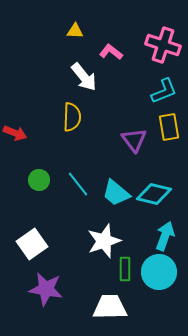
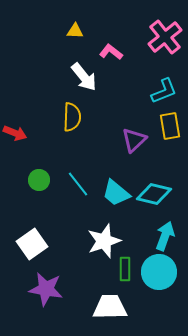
pink cross: moved 2 px right, 8 px up; rotated 32 degrees clockwise
yellow rectangle: moved 1 px right, 1 px up
purple triangle: rotated 24 degrees clockwise
